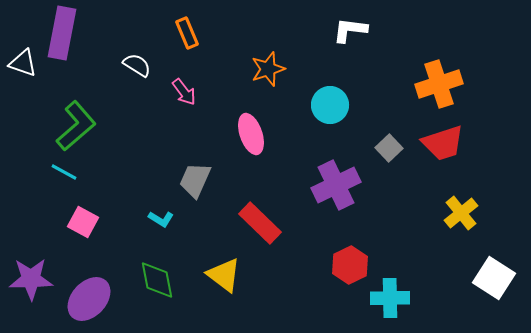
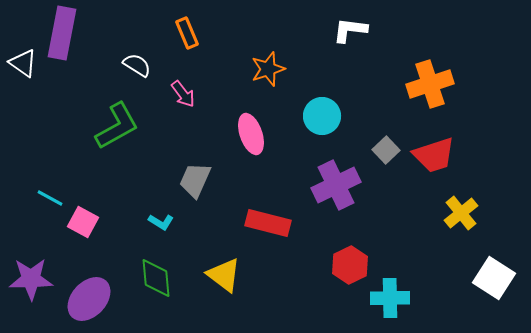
white triangle: rotated 16 degrees clockwise
orange cross: moved 9 px left
pink arrow: moved 1 px left, 2 px down
cyan circle: moved 8 px left, 11 px down
green L-shape: moved 41 px right; rotated 12 degrees clockwise
red trapezoid: moved 9 px left, 12 px down
gray square: moved 3 px left, 2 px down
cyan line: moved 14 px left, 26 px down
cyan L-shape: moved 3 px down
red rectangle: moved 8 px right; rotated 30 degrees counterclockwise
green diamond: moved 1 px left, 2 px up; rotated 6 degrees clockwise
